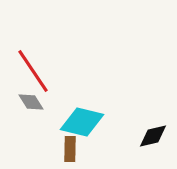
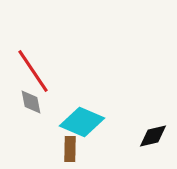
gray diamond: rotated 20 degrees clockwise
cyan diamond: rotated 9 degrees clockwise
